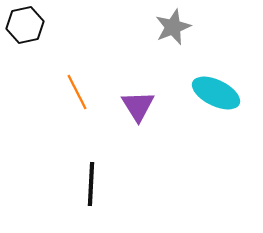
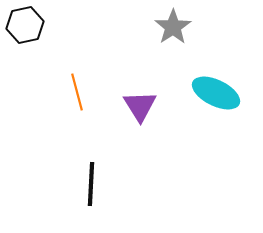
gray star: rotated 12 degrees counterclockwise
orange line: rotated 12 degrees clockwise
purple triangle: moved 2 px right
